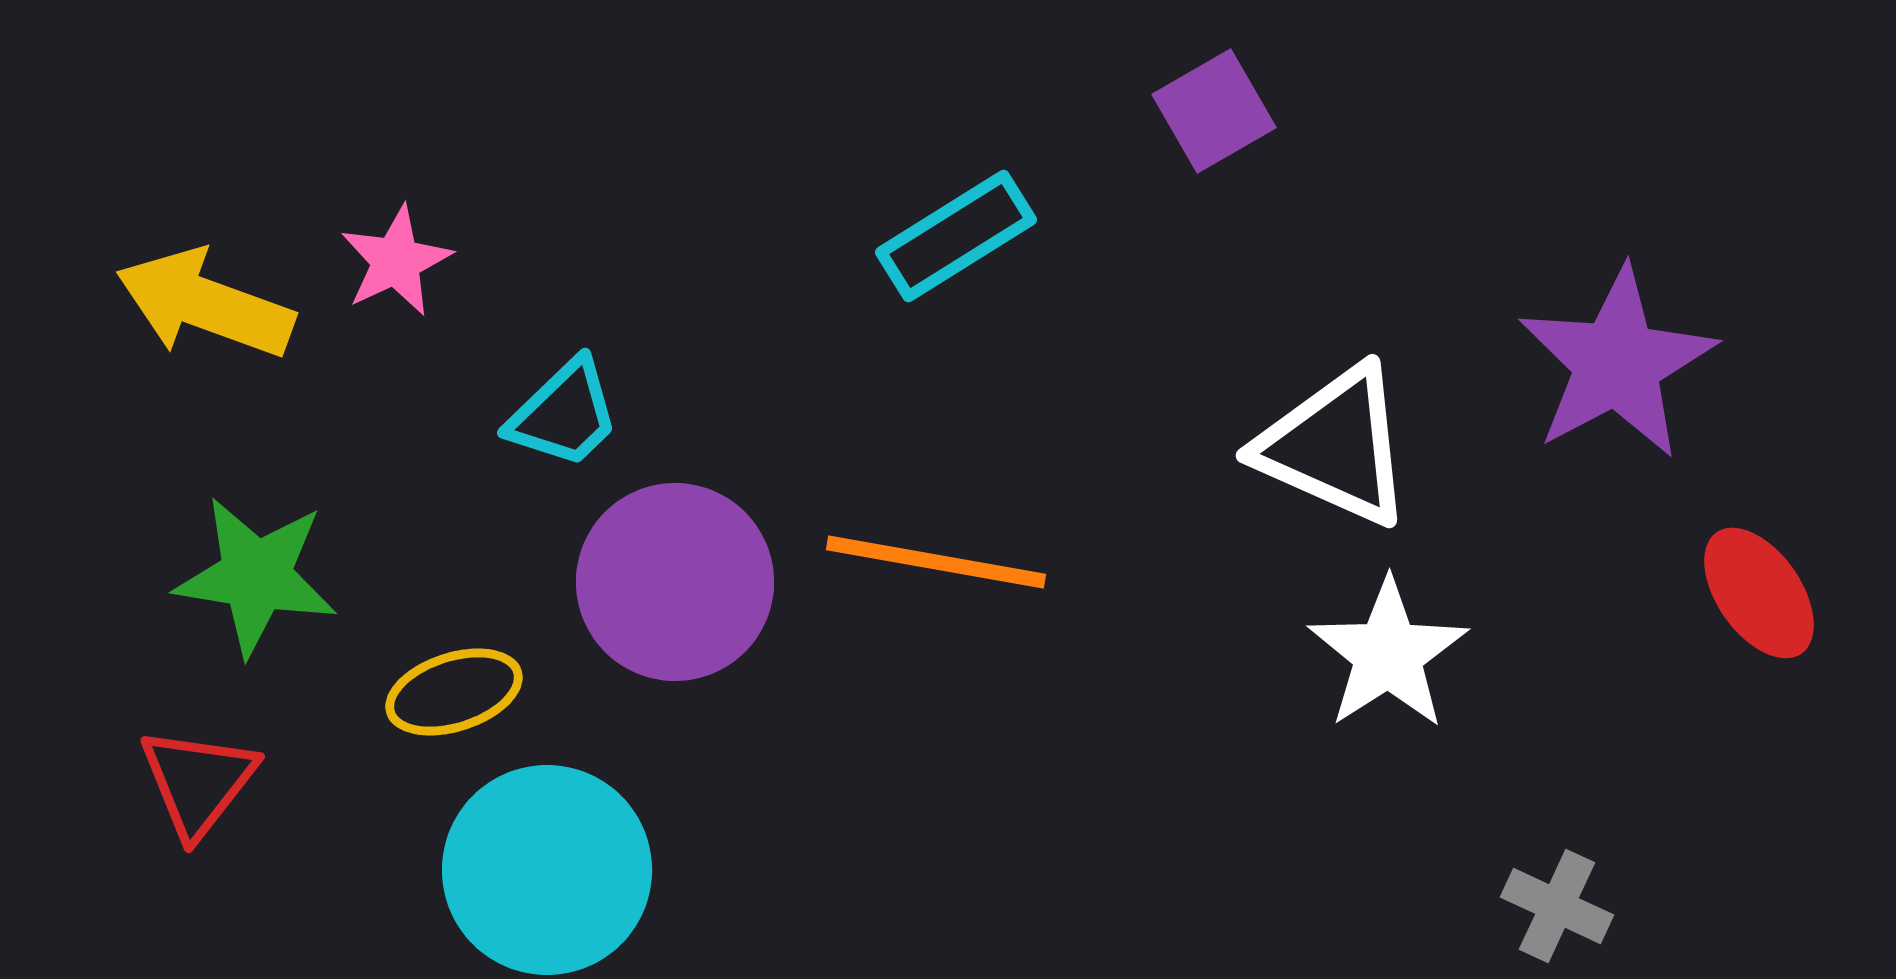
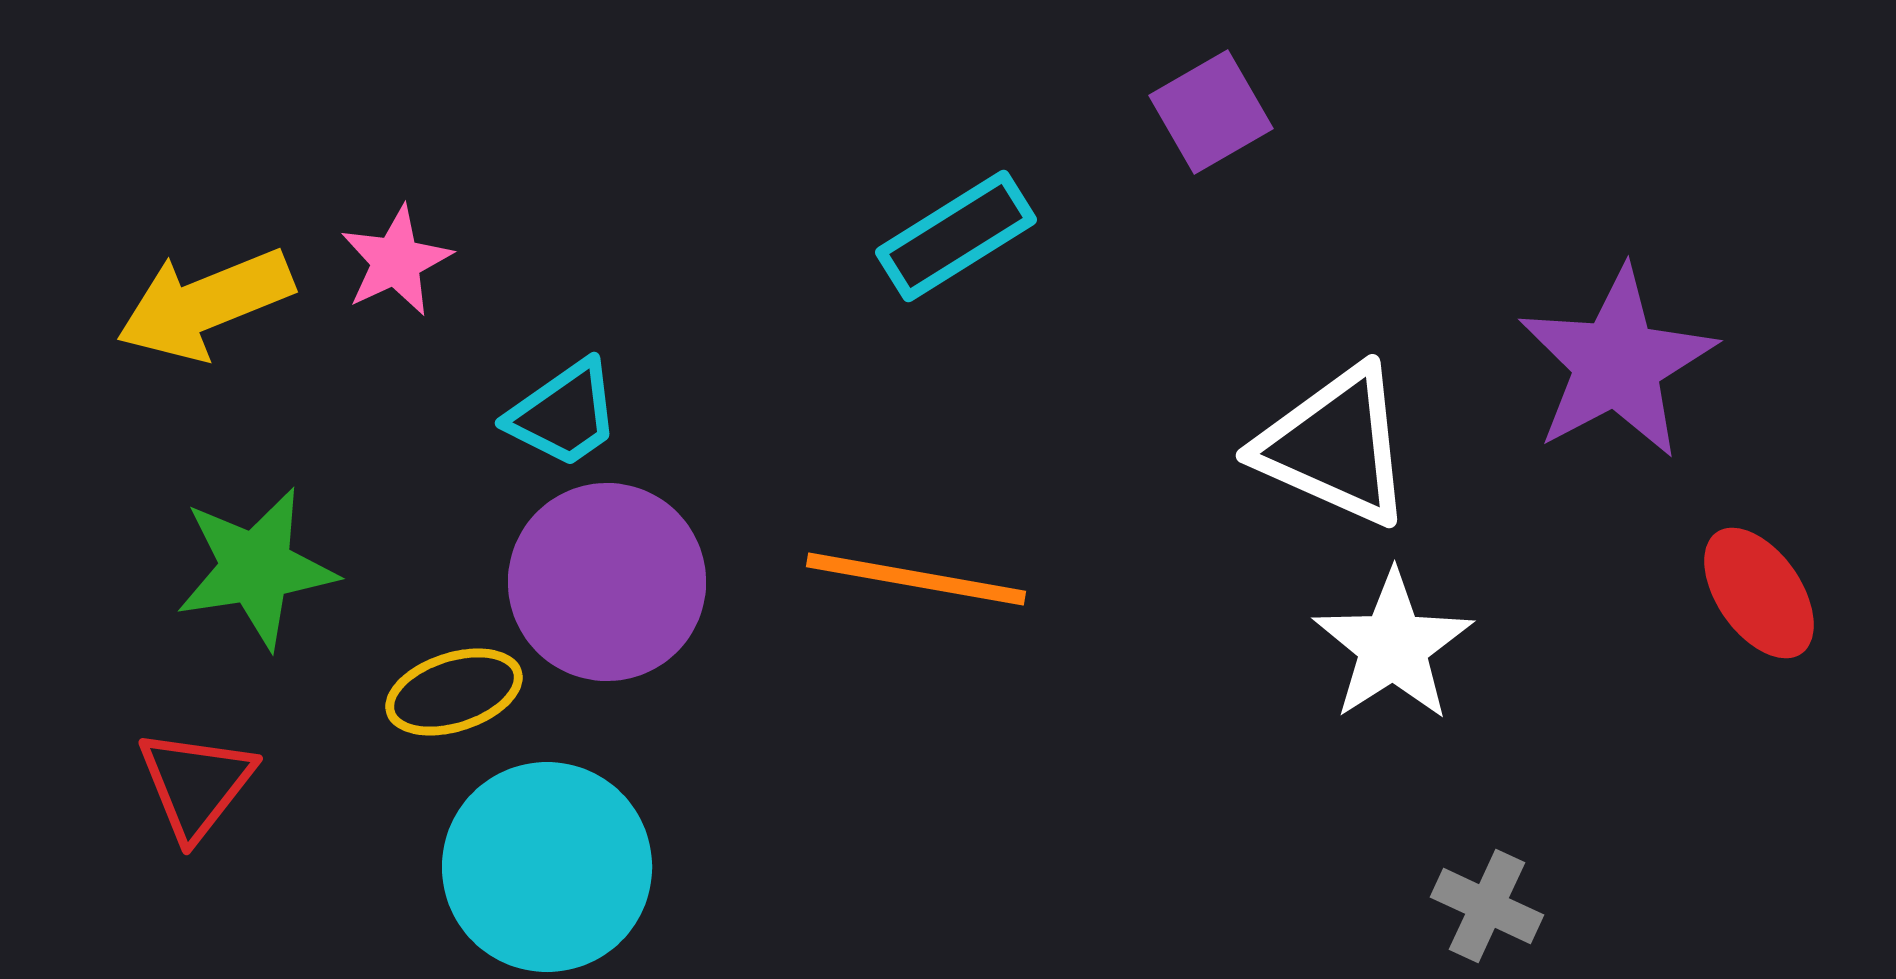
purple square: moved 3 px left, 1 px down
yellow arrow: rotated 42 degrees counterclockwise
cyan trapezoid: rotated 9 degrees clockwise
orange line: moved 20 px left, 17 px down
green star: moved 8 px up; rotated 18 degrees counterclockwise
purple circle: moved 68 px left
white star: moved 5 px right, 8 px up
red triangle: moved 2 px left, 2 px down
cyan circle: moved 3 px up
gray cross: moved 70 px left
